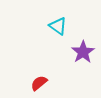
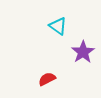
red semicircle: moved 8 px right, 4 px up; rotated 12 degrees clockwise
